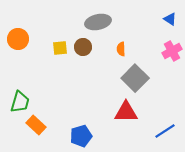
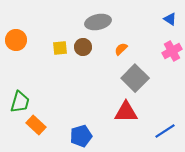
orange circle: moved 2 px left, 1 px down
orange semicircle: rotated 48 degrees clockwise
